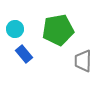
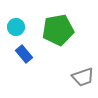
cyan circle: moved 1 px right, 2 px up
gray trapezoid: moved 16 px down; rotated 110 degrees counterclockwise
